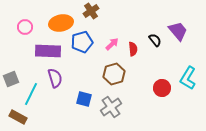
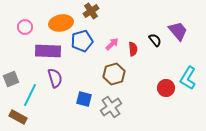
blue pentagon: moved 1 px up
red circle: moved 4 px right
cyan line: moved 1 px left, 1 px down
